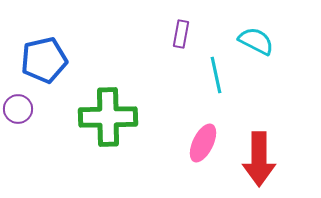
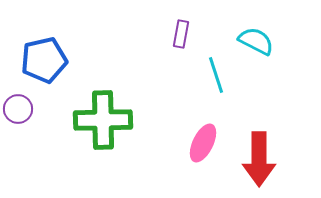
cyan line: rotated 6 degrees counterclockwise
green cross: moved 5 px left, 3 px down
